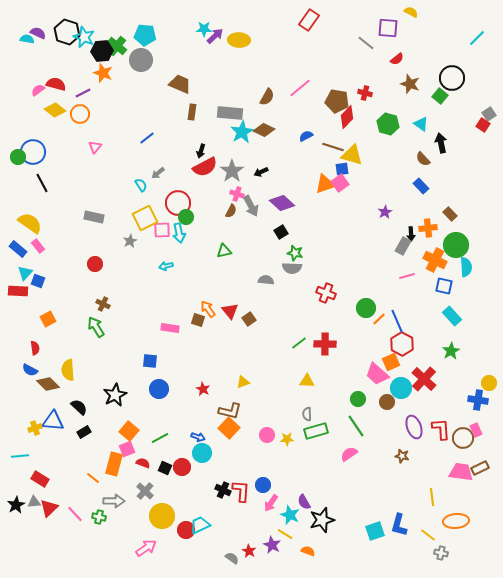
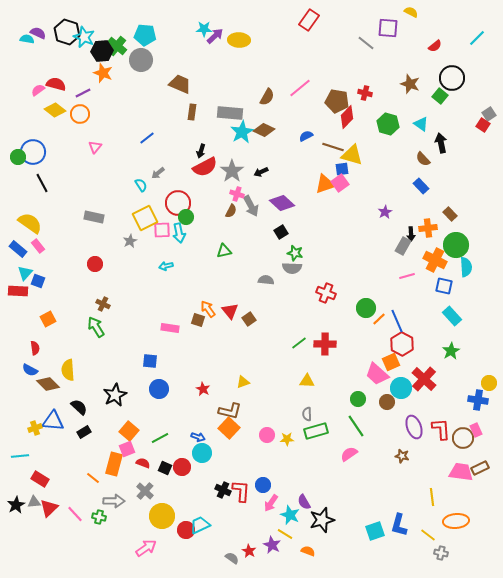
red semicircle at (397, 59): moved 38 px right, 13 px up
